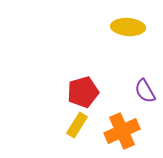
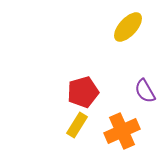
yellow ellipse: rotated 52 degrees counterclockwise
